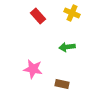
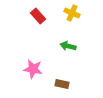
green arrow: moved 1 px right, 1 px up; rotated 21 degrees clockwise
